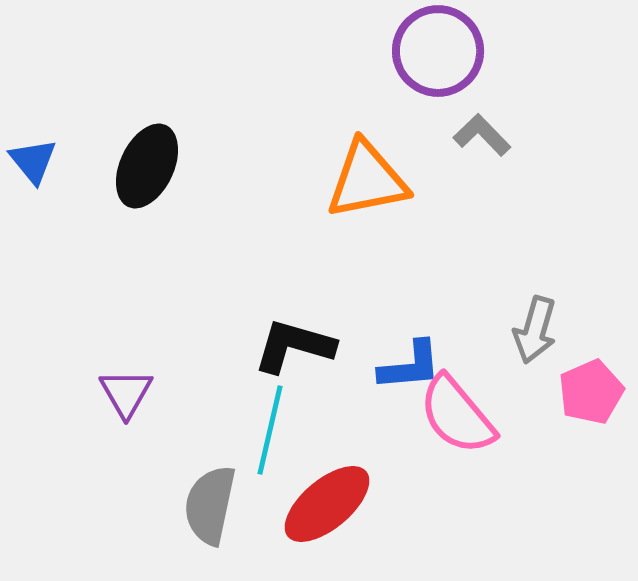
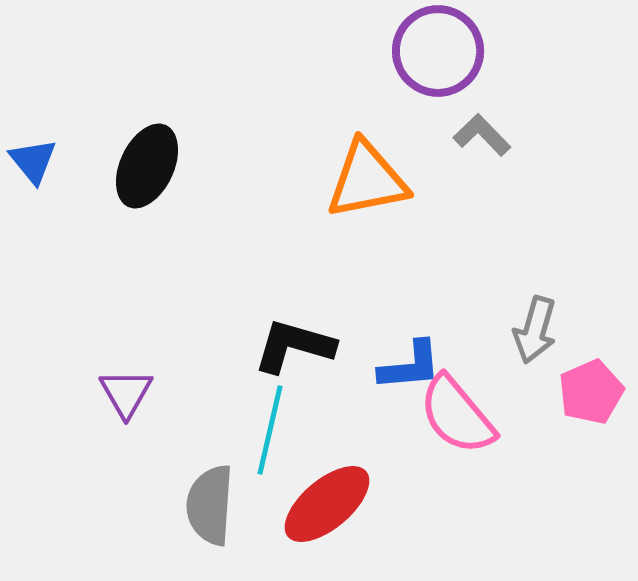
gray semicircle: rotated 8 degrees counterclockwise
